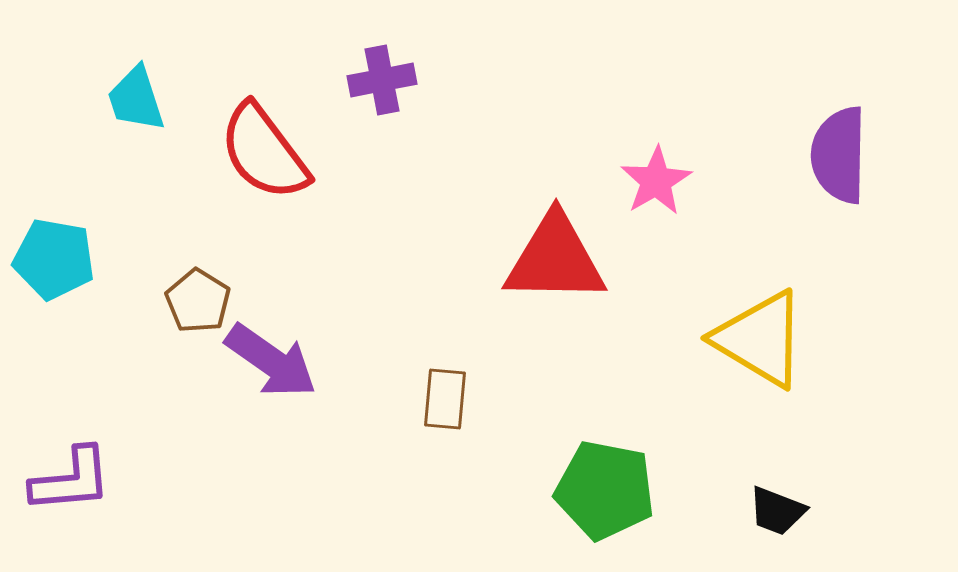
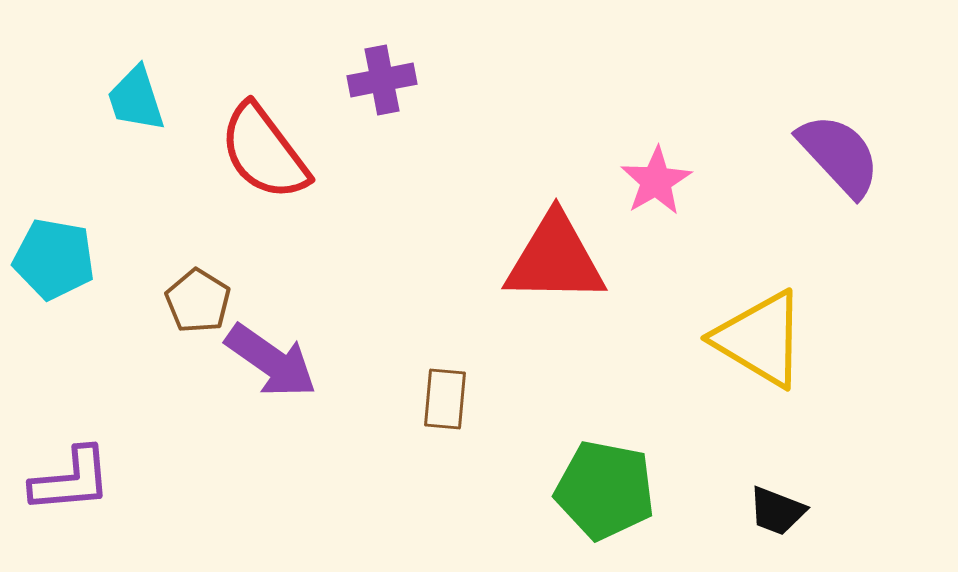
purple semicircle: rotated 136 degrees clockwise
